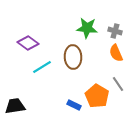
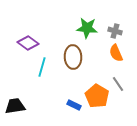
cyan line: rotated 42 degrees counterclockwise
